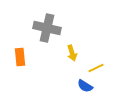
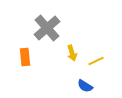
gray cross: rotated 36 degrees clockwise
orange rectangle: moved 5 px right
yellow line: moved 7 px up
